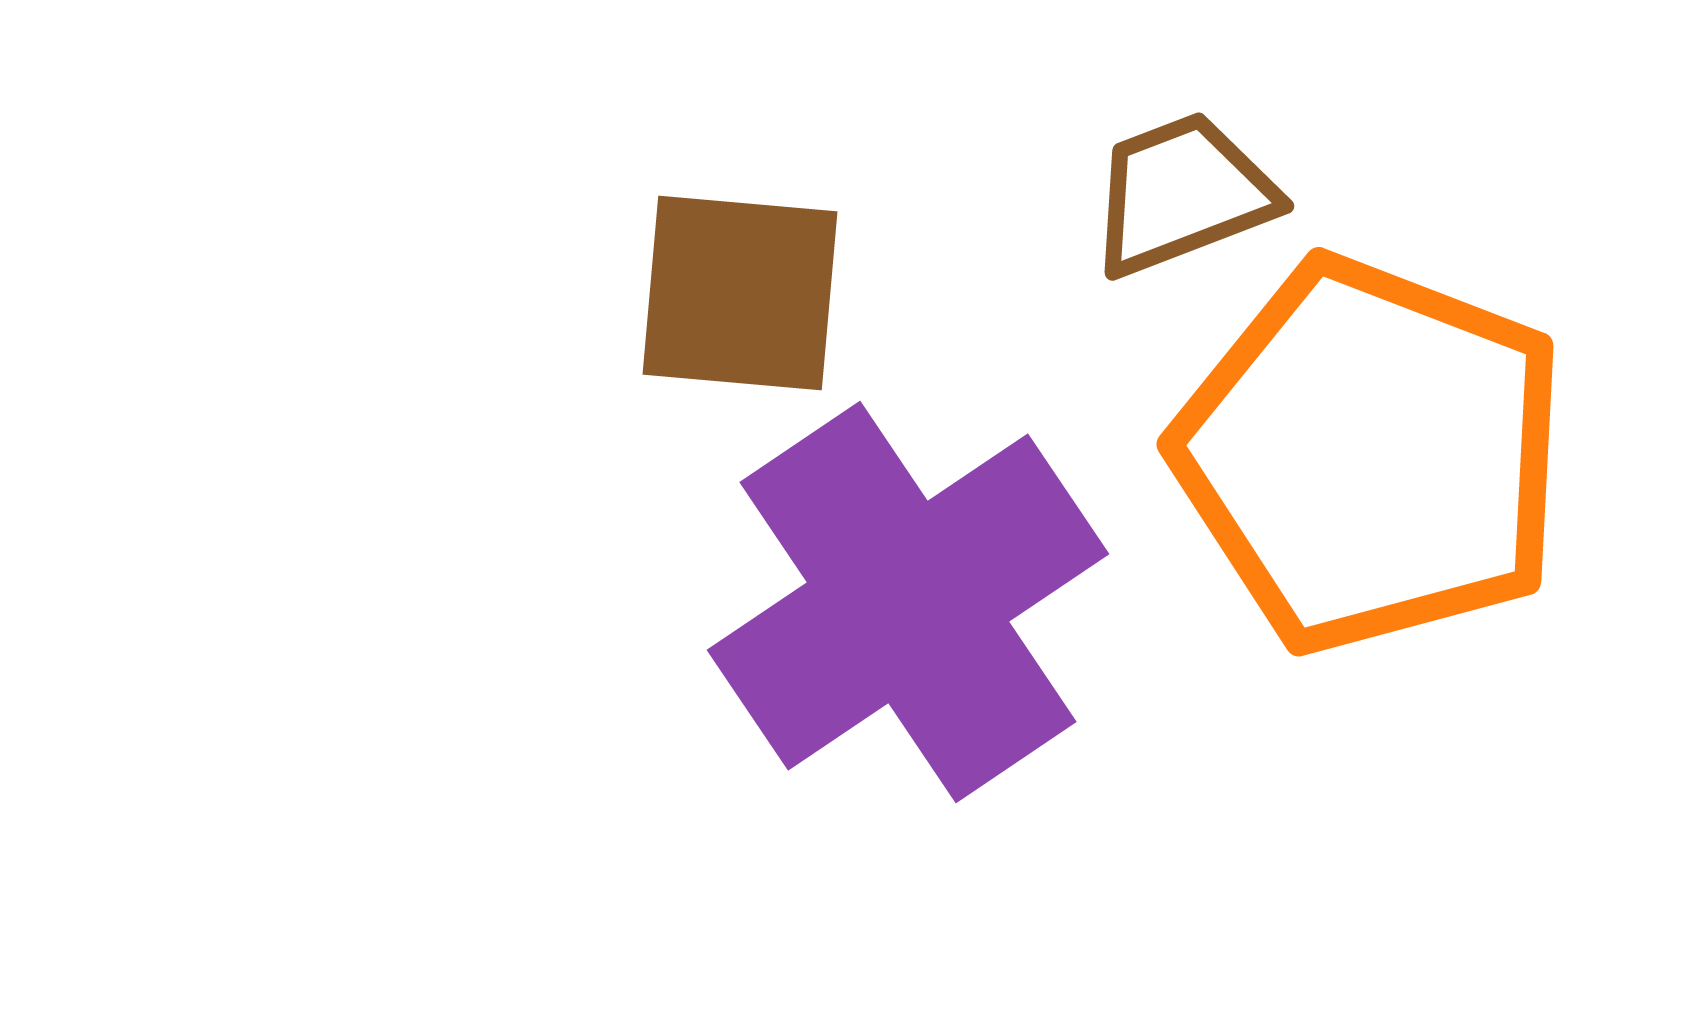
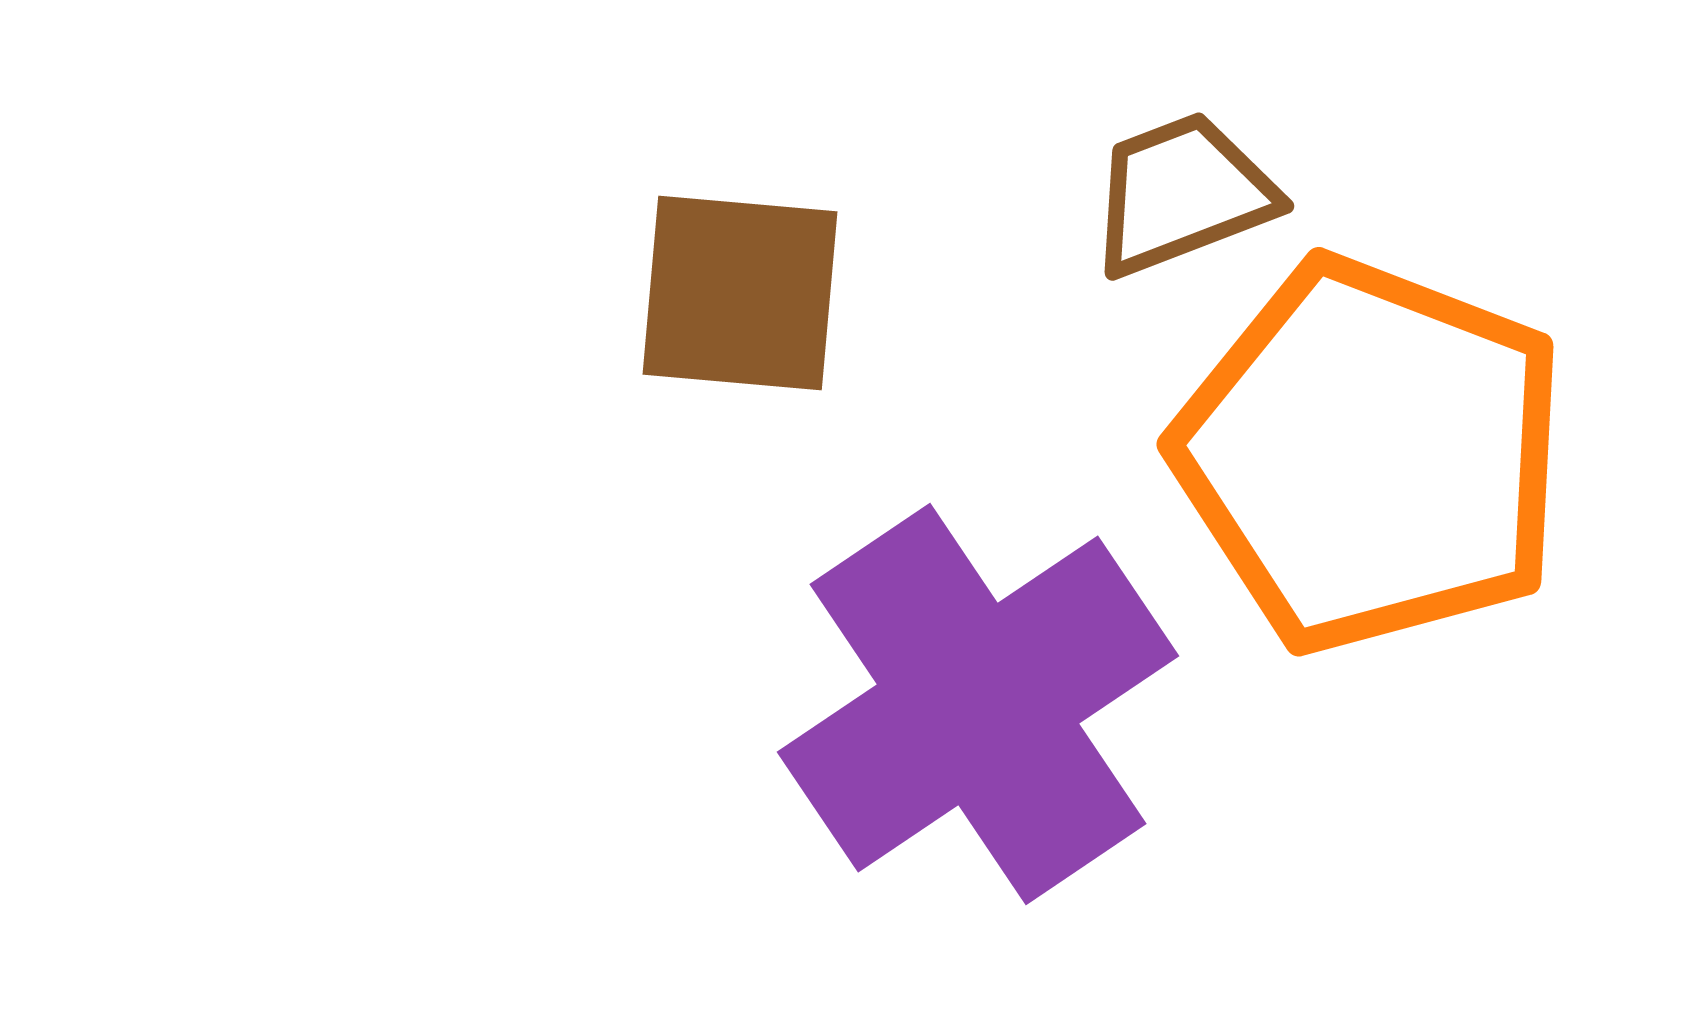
purple cross: moved 70 px right, 102 px down
